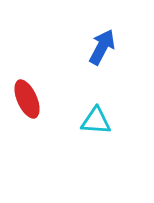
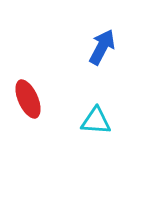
red ellipse: moved 1 px right
